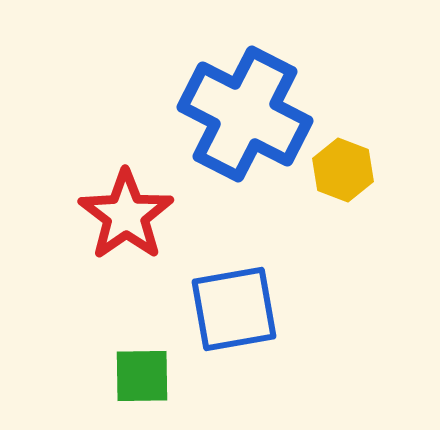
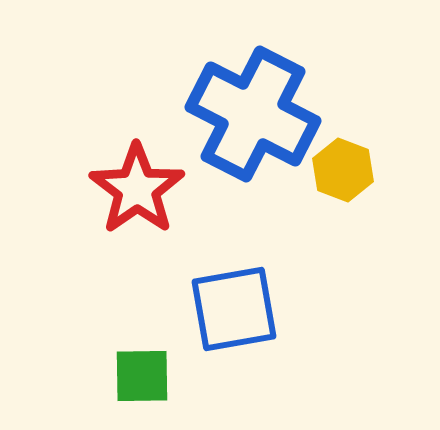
blue cross: moved 8 px right
red star: moved 11 px right, 26 px up
